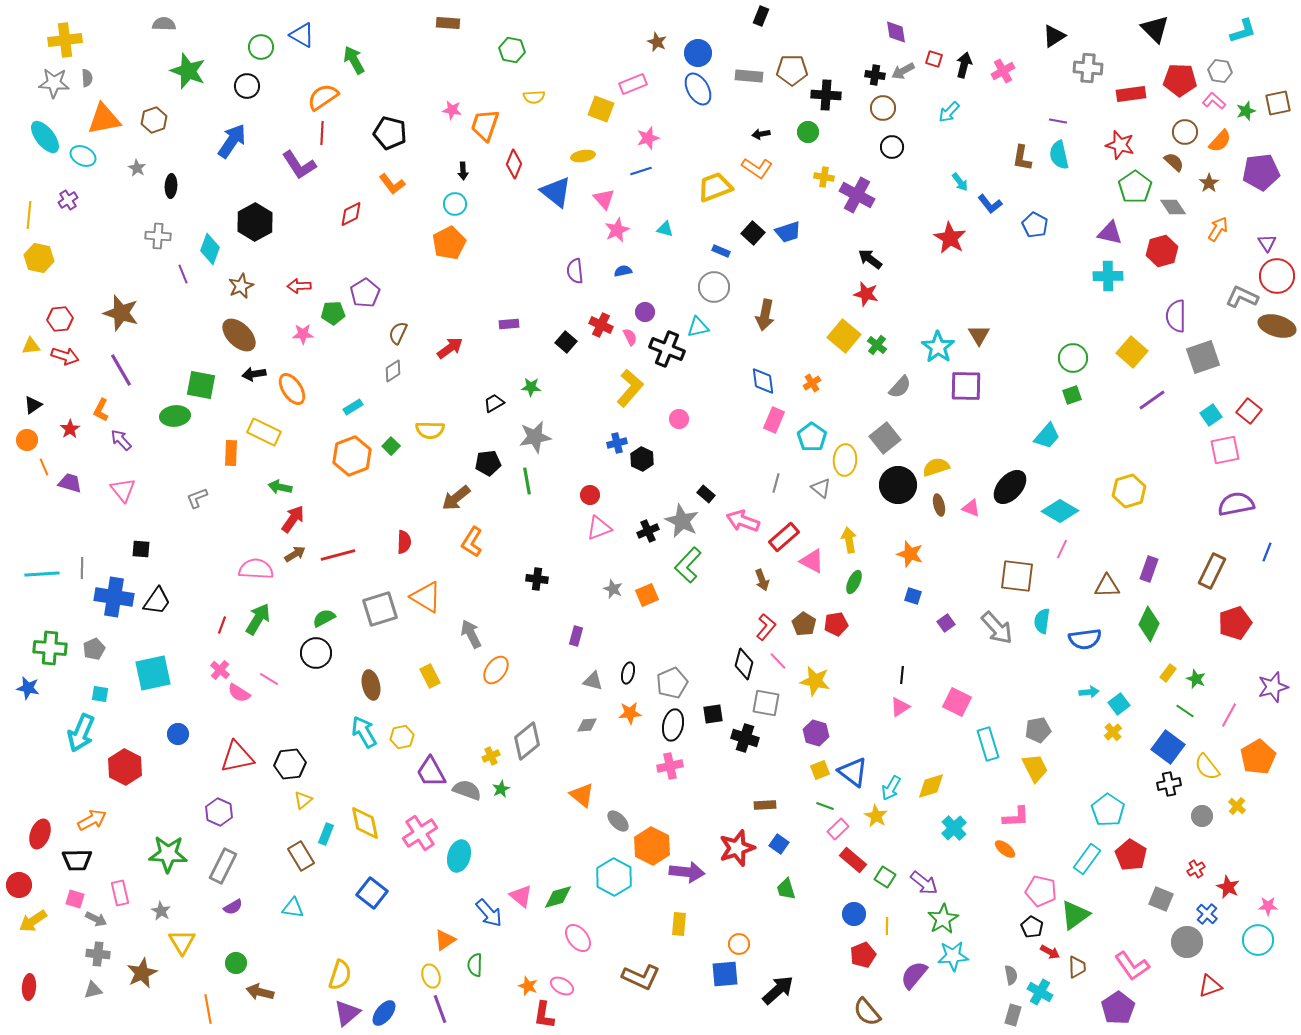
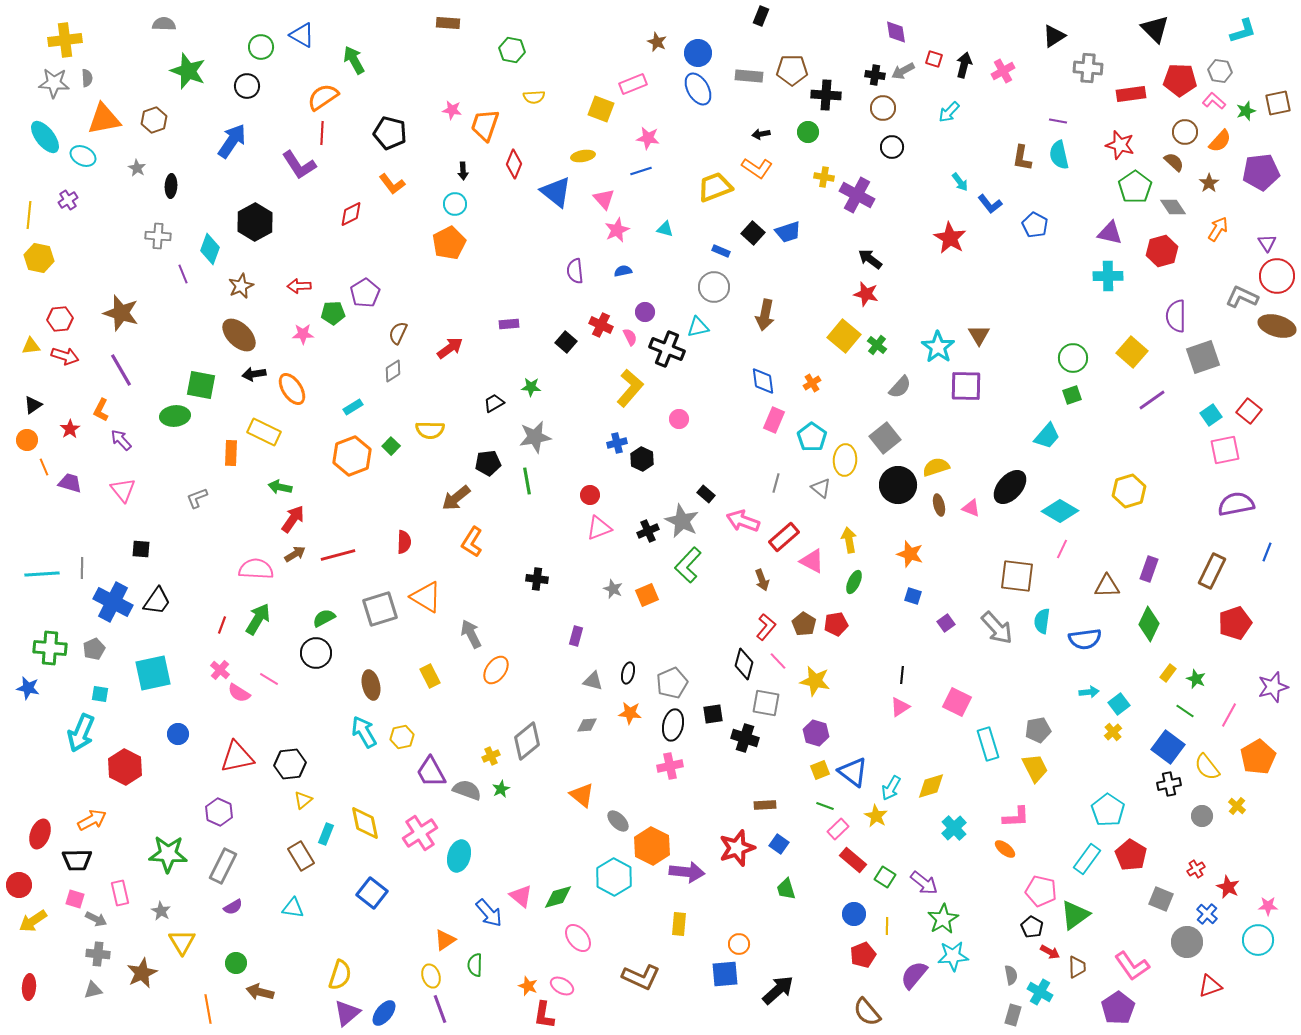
pink star at (648, 138): rotated 25 degrees clockwise
blue cross at (114, 597): moved 1 px left, 5 px down; rotated 18 degrees clockwise
orange star at (630, 713): rotated 10 degrees clockwise
